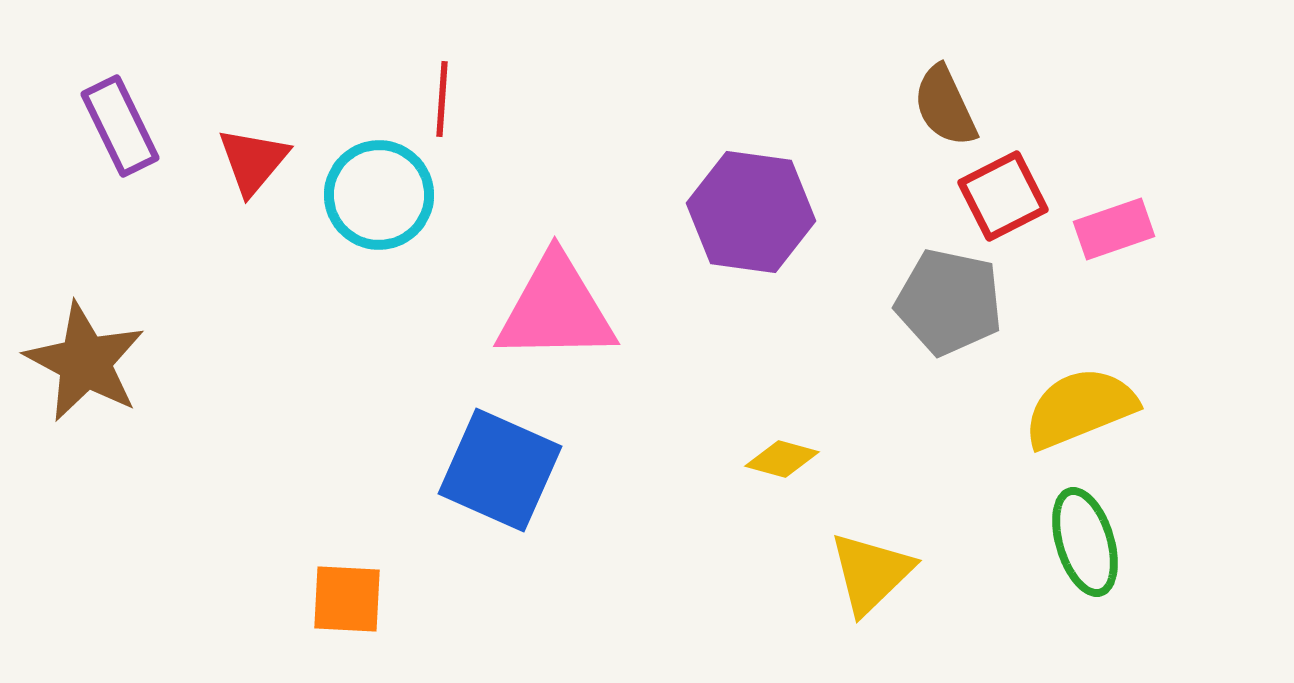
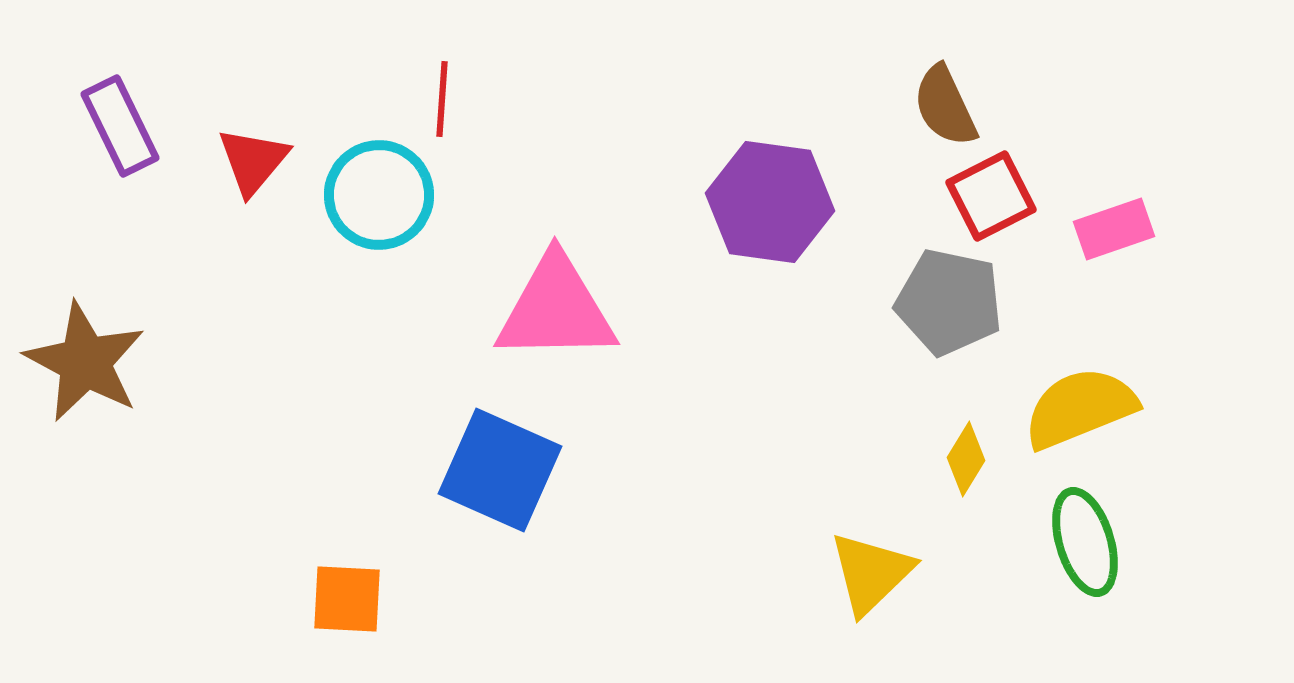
red square: moved 12 px left
purple hexagon: moved 19 px right, 10 px up
yellow diamond: moved 184 px right; rotated 74 degrees counterclockwise
